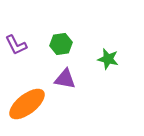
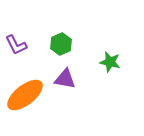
green hexagon: rotated 15 degrees counterclockwise
green star: moved 2 px right, 3 px down
orange ellipse: moved 2 px left, 9 px up
